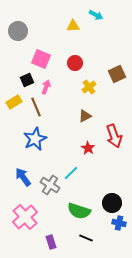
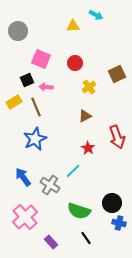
pink arrow: rotated 104 degrees counterclockwise
red arrow: moved 3 px right, 1 px down
cyan line: moved 2 px right, 2 px up
black line: rotated 32 degrees clockwise
purple rectangle: rotated 24 degrees counterclockwise
